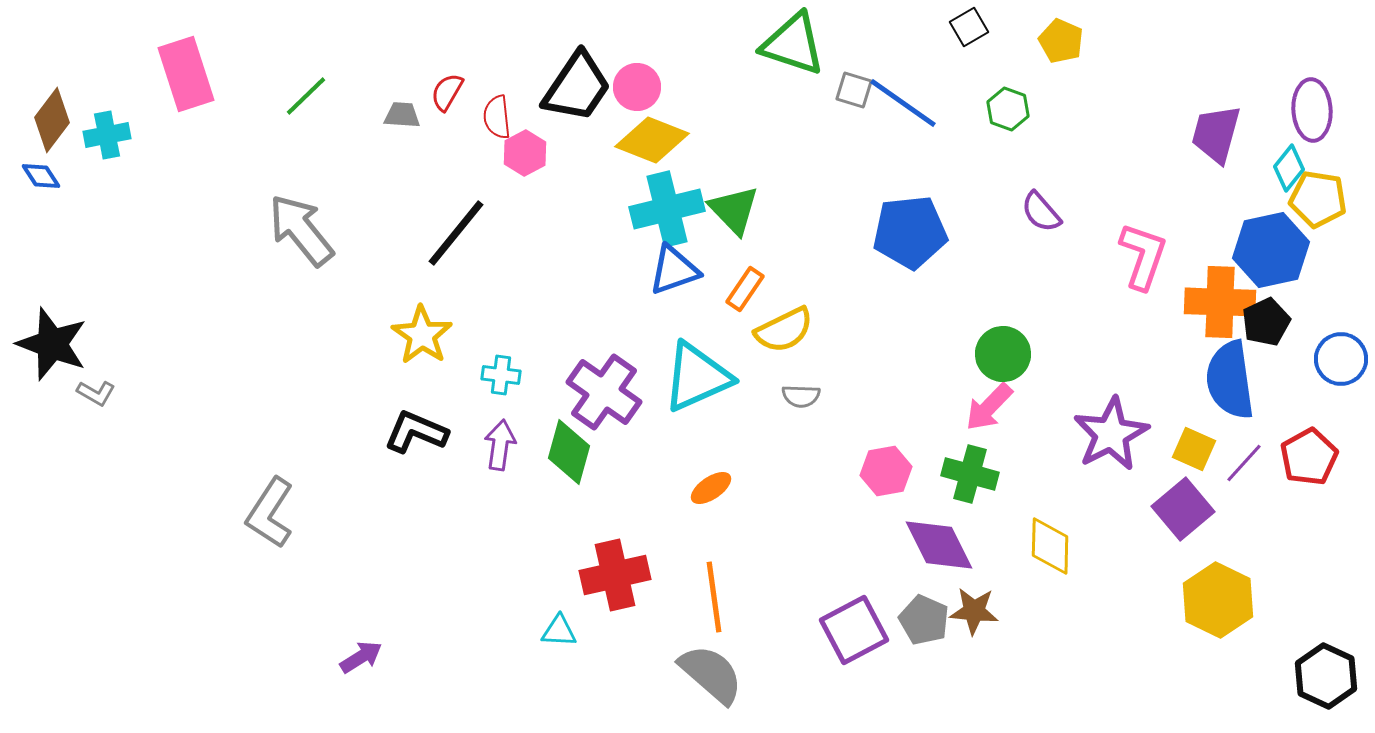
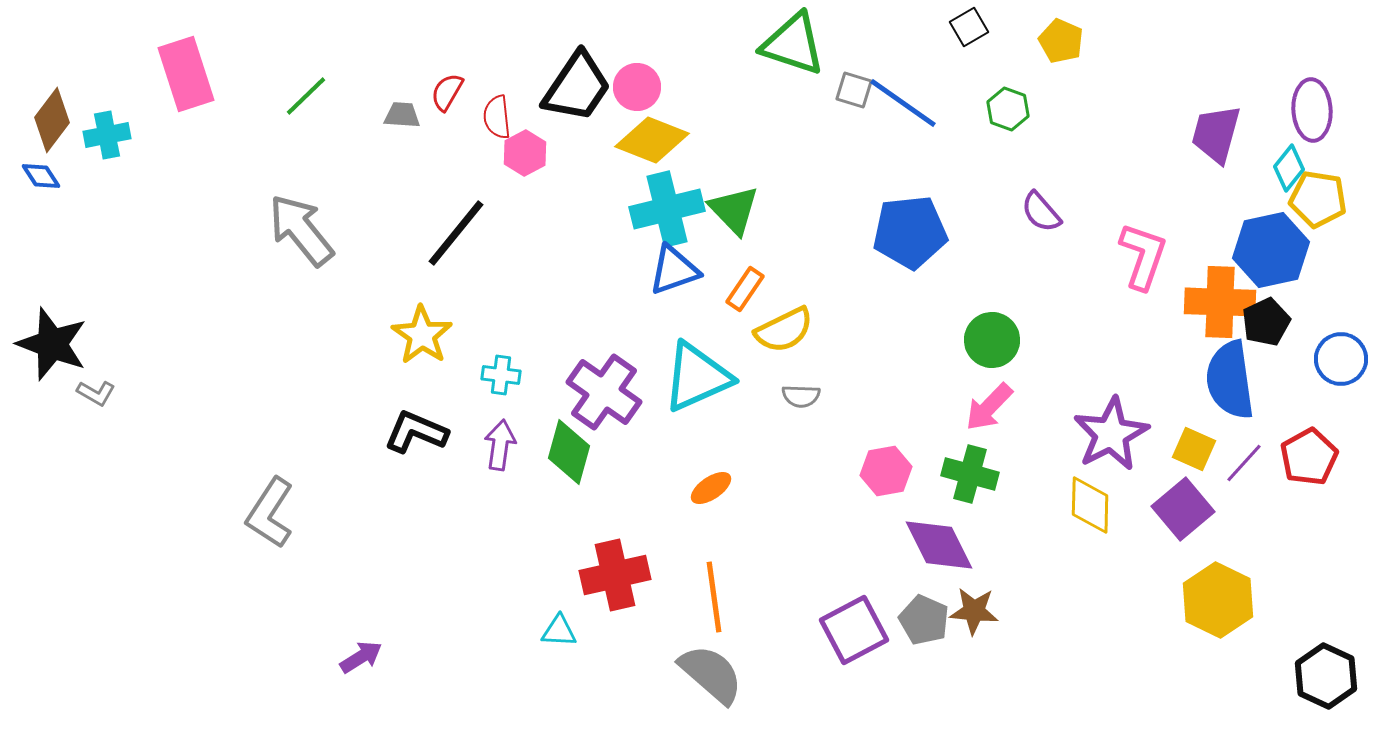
green circle at (1003, 354): moved 11 px left, 14 px up
yellow diamond at (1050, 546): moved 40 px right, 41 px up
